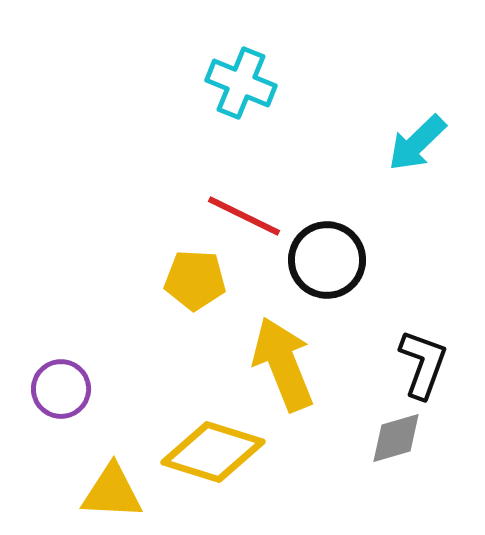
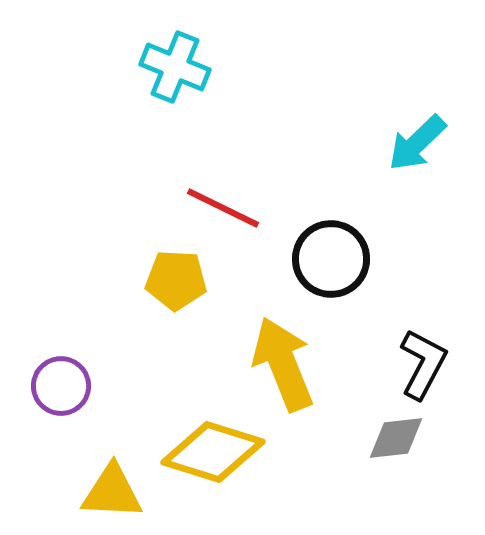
cyan cross: moved 66 px left, 16 px up
red line: moved 21 px left, 8 px up
black circle: moved 4 px right, 1 px up
yellow pentagon: moved 19 px left
black L-shape: rotated 8 degrees clockwise
purple circle: moved 3 px up
gray diamond: rotated 10 degrees clockwise
